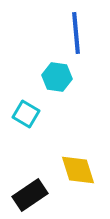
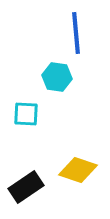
cyan square: rotated 28 degrees counterclockwise
yellow diamond: rotated 54 degrees counterclockwise
black rectangle: moved 4 px left, 8 px up
